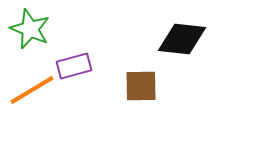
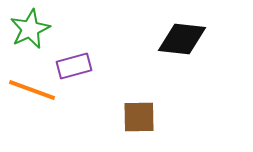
green star: rotated 24 degrees clockwise
brown square: moved 2 px left, 31 px down
orange line: rotated 51 degrees clockwise
